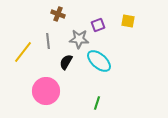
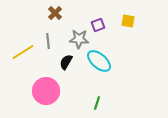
brown cross: moved 3 px left, 1 px up; rotated 24 degrees clockwise
yellow line: rotated 20 degrees clockwise
